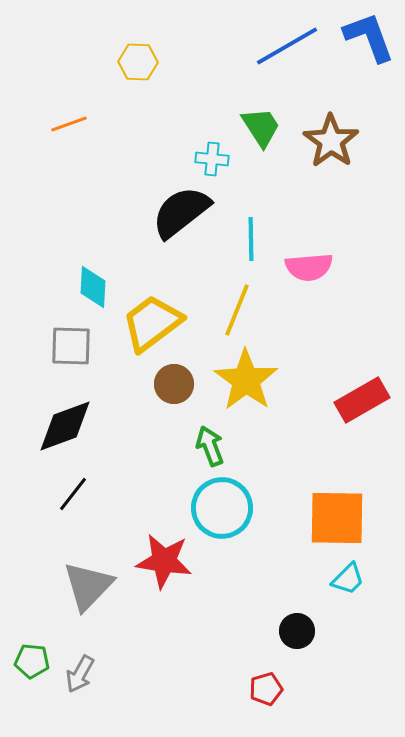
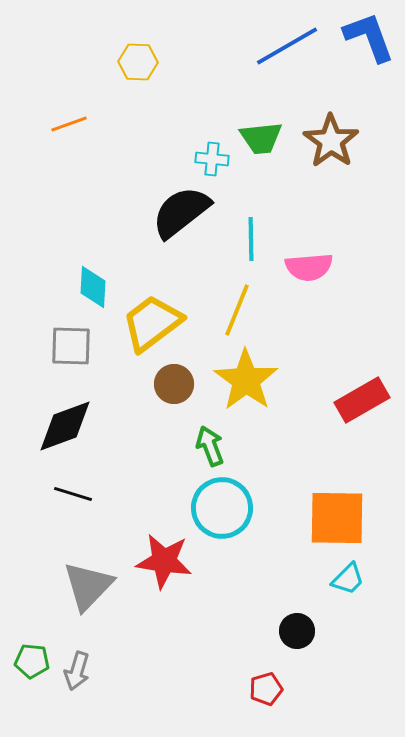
green trapezoid: moved 11 px down; rotated 117 degrees clockwise
black line: rotated 69 degrees clockwise
gray arrow: moved 3 px left, 3 px up; rotated 12 degrees counterclockwise
